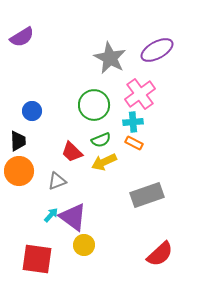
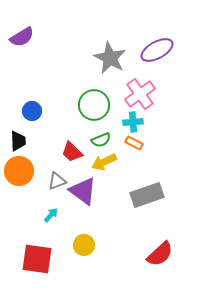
purple triangle: moved 10 px right, 26 px up
